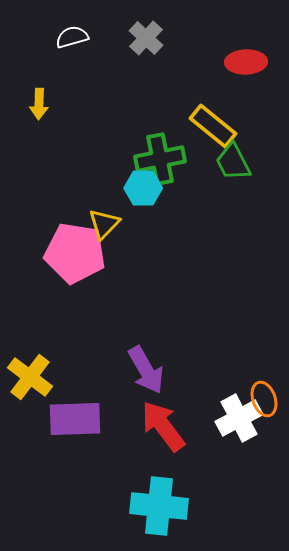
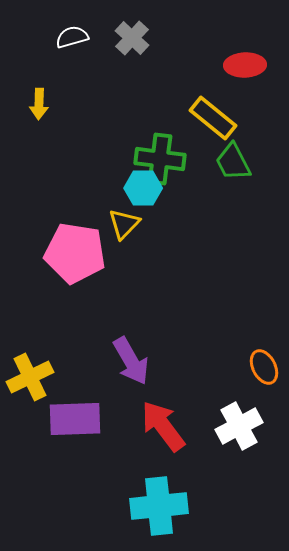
gray cross: moved 14 px left
red ellipse: moved 1 px left, 3 px down
yellow rectangle: moved 8 px up
green cross: rotated 18 degrees clockwise
yellow triangle: moved 20 px right
purple arrow: moved 15 px left, 9 px up
yellow cross: rotated 27 degrees clockwise
orange ellipse: moved 32 px up; rotated 8 degrees counterclockwise
white cross: moved 8 px down
cyan cross: rotated 12 degrees counterclockwise
